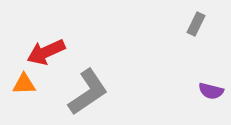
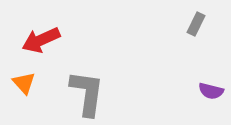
red arrow: moved 5 px left, 12 px up
orange triangle: moved 1 px up; rotated 50 degrees clockwise
gray L-shape: moved 1 px left, 1 px down; rotated 48 degrees counterclockwise
